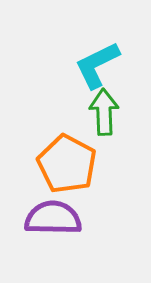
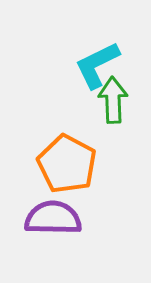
green arrow: moved 9 px right, 12 px up
